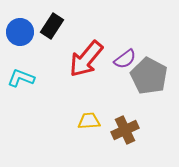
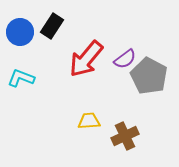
brown cross: moved 6 px down
